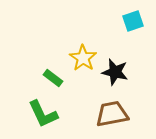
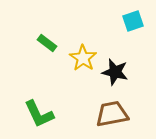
green rectangle: moved 6 px left, 35 px up
green L-shape: moved 4 px left
